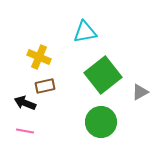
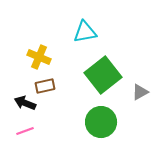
pink line: rotated 30 degrees counterclockwise
